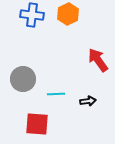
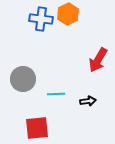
blue cross: moved 9 px right, 4 px down
red arrow: rotated 115 degrees counterclockwise
red square: moved 4 px down; rotated 10 degrees counterclockwise
